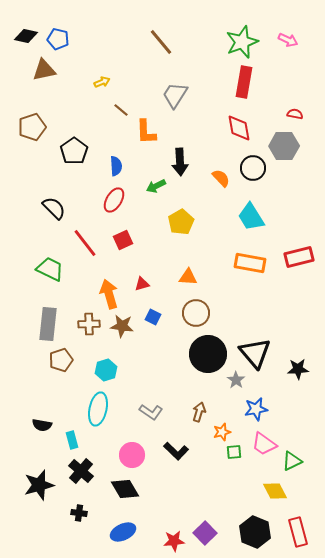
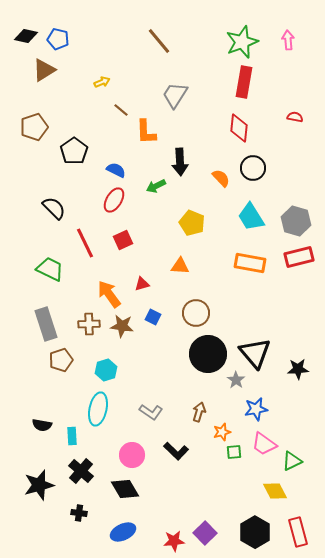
pink arrow at (288, 40): rotated 120 degrees counterclockwise
brown line at (161, 42): moved 2 px left, 1 px up
brown triangle at (44, 70): rotated 20 degrees counterclockwise
red semicircle at (295, 114): moved 3 px down
brown pentagon at (32, 127): moved 2 px right
red diamond at (239, 128): rotated 16 degrees clockwise
gray hexagon at (284, 146): moved 12 px right, 75 px down; rotated 16 degrees clockwise
blue semicircle at (116, 166): moved 4 px down; rotated 60 degrees counterclockwise
yellow pentagon at (181, 222): moved 11 px right, 1 px down; rotated 20 degrees counterclockwise
red line at (85, 243): rotated 12 degrees clockwise
orange triangle at (188, 277): moved 8 px left, 11 px up
orange arrow at (109, 294): rotated 20 degrees counterclockwise
gray rectangle at (48, 324): moved 2 px left; rotated 24 degrees counterclockwise
cyan rectangle at (72, 440): moved 4 px up; rotated 12 degrees clockwise
black hexagon at (255, 532): rotated 8 degrees clockwise
